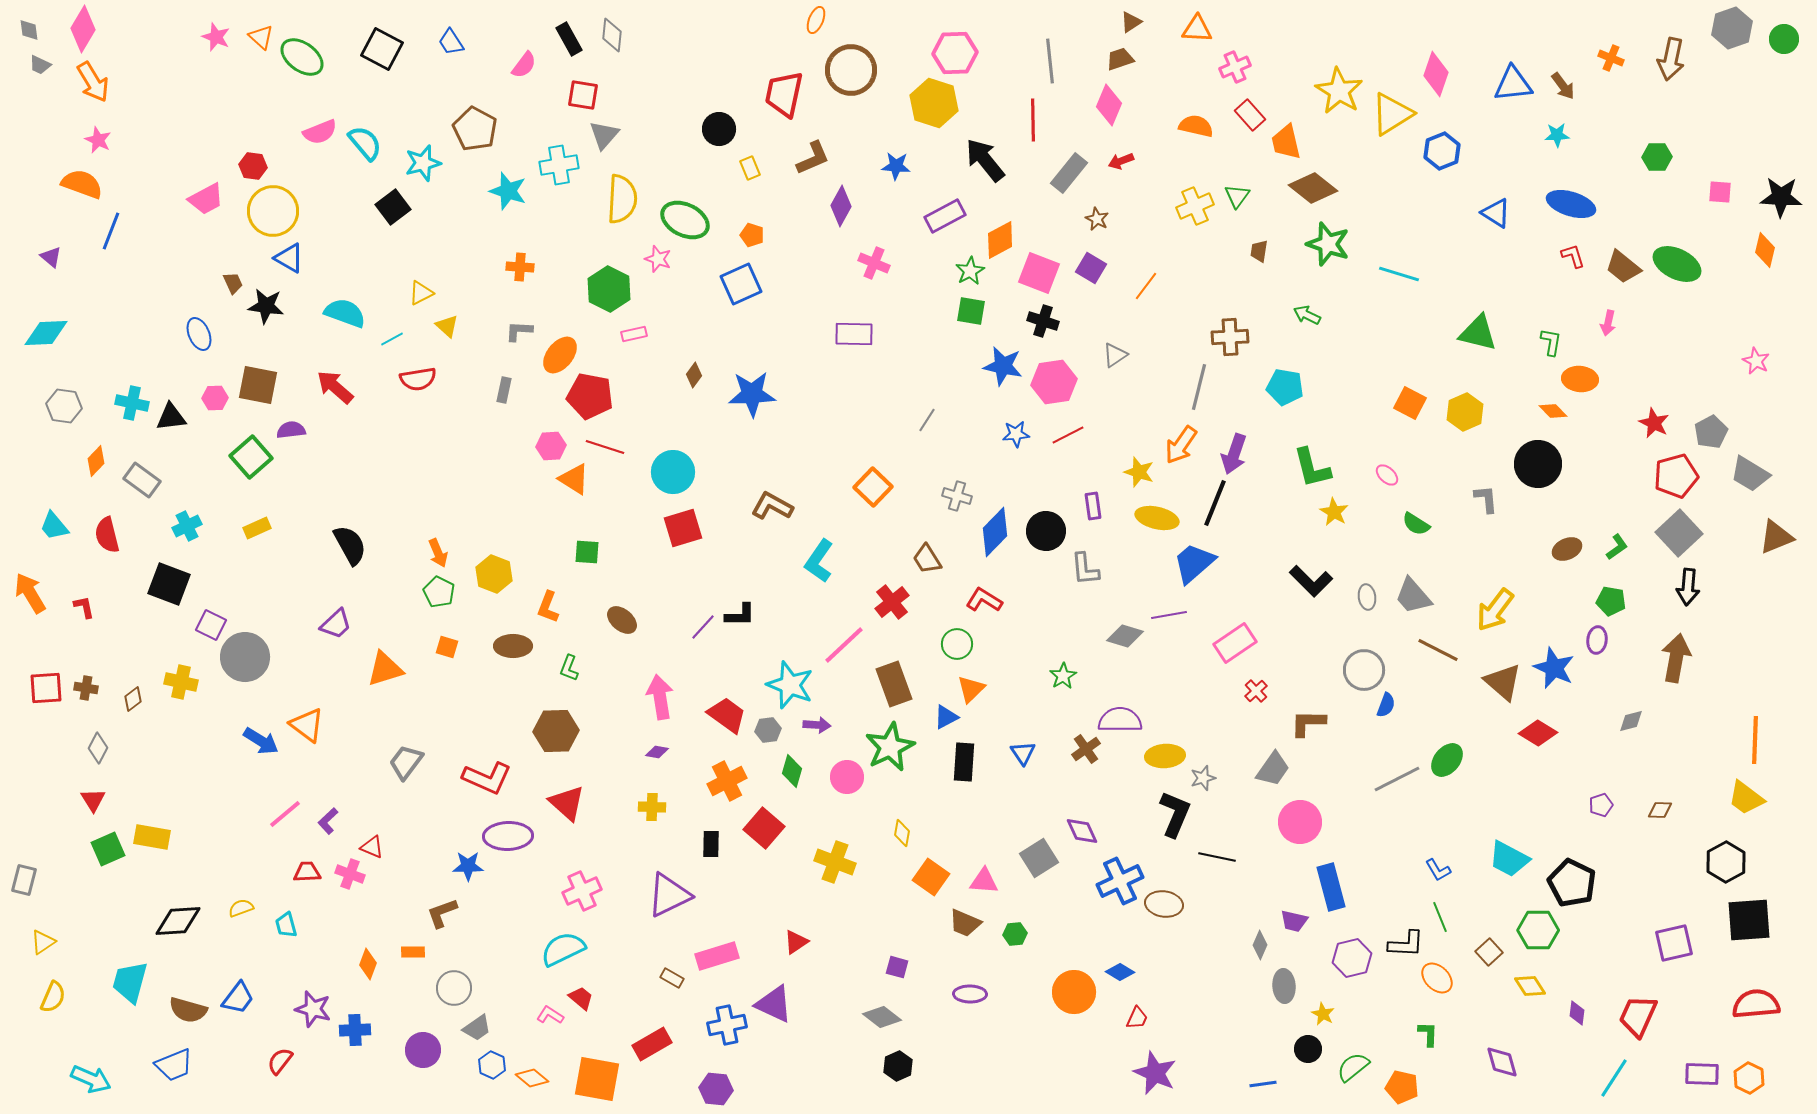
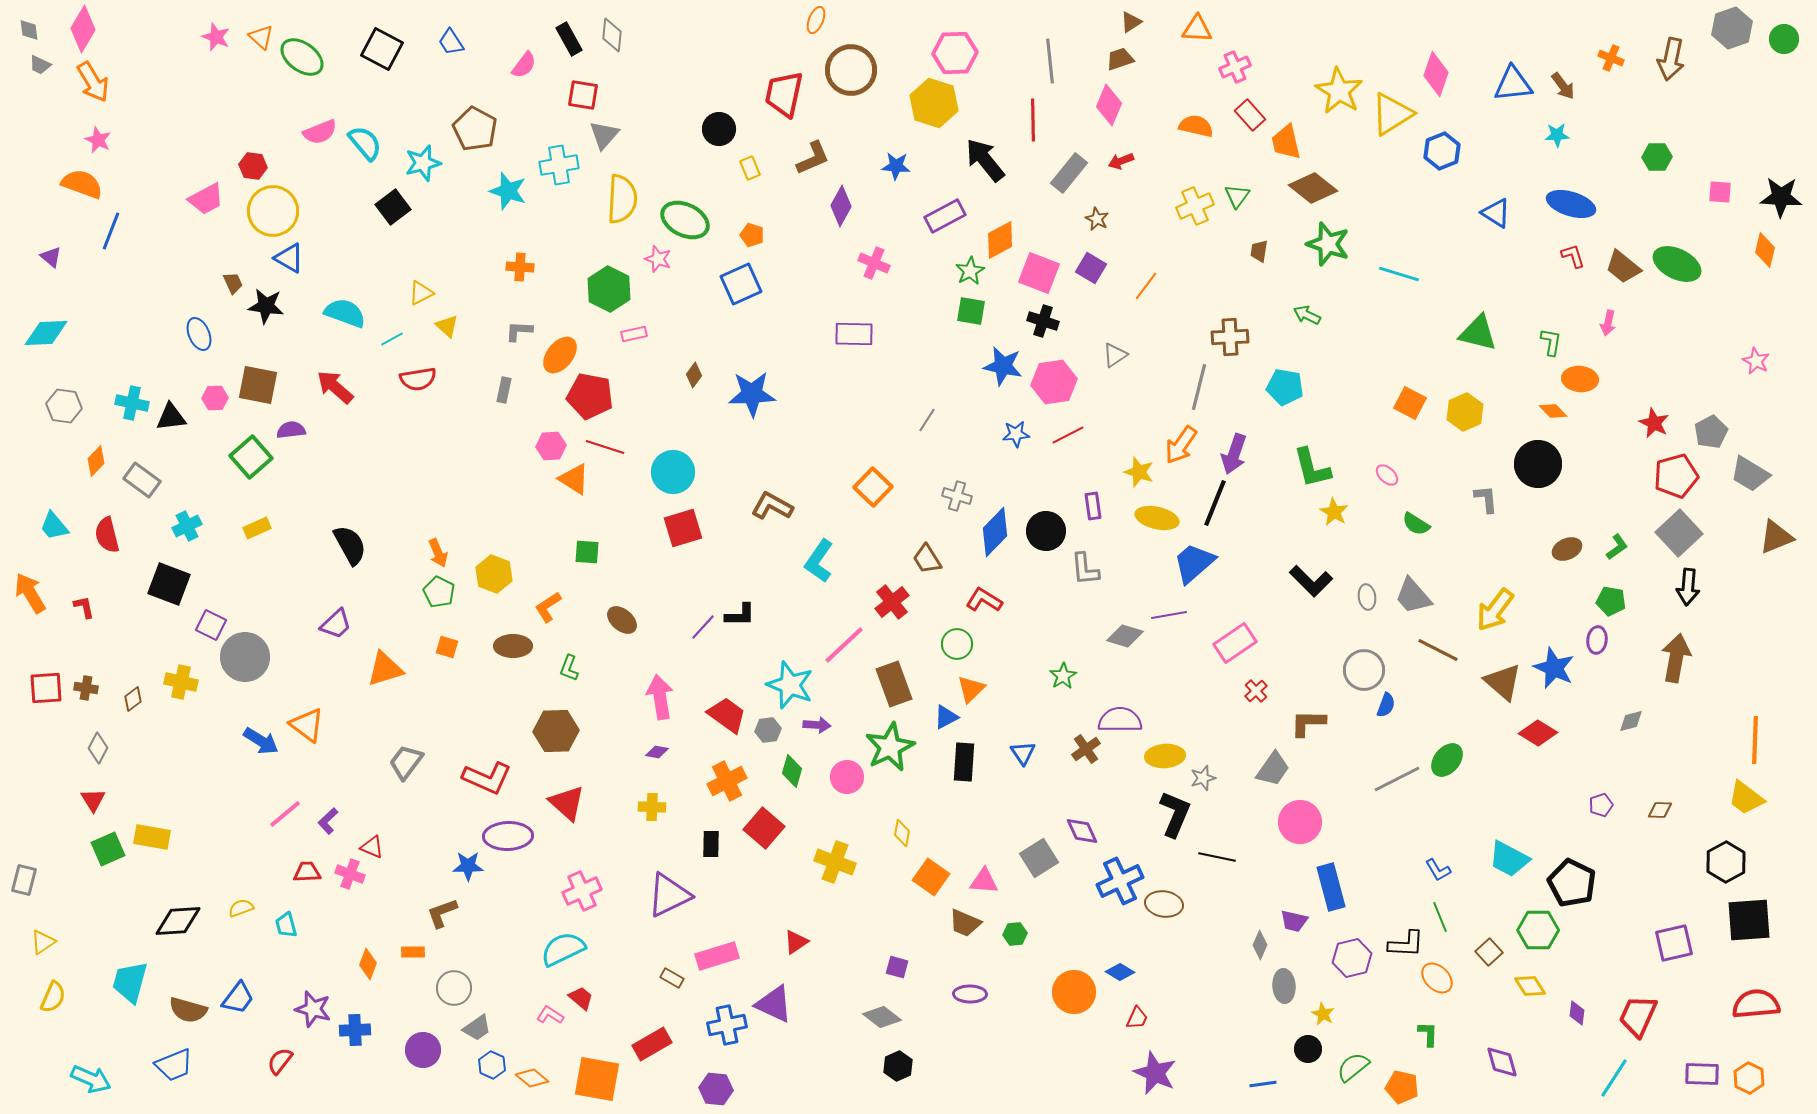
orange L-shape at (548, 607): rotated 36 degrees clockwise
